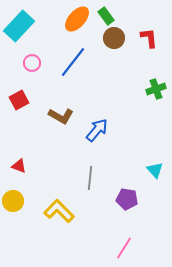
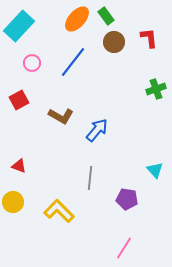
brown circle: moved 4 px down
yellow circle: moved 1 px down
